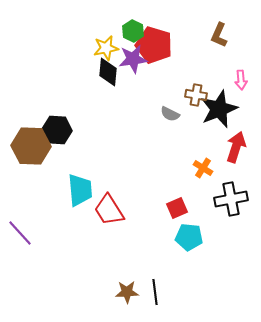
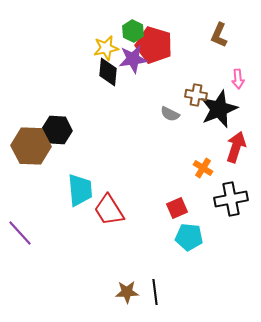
pink arrow: moved 3 px left, 1 px up
